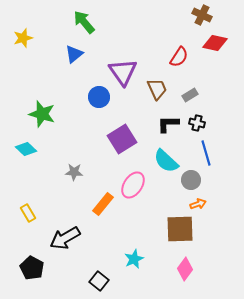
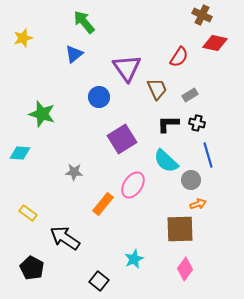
purple triangle: moved 4 px right, 4 px up
cyan diamond: moved 6 px left, 4 px down; rotated 40 degrees counterclockwise
blue line: moved 2 px right, 2 px down
yellow rectangle: rotated 24 degrees counterclockwise
black arrow: rotated 64 degrees clockwise
